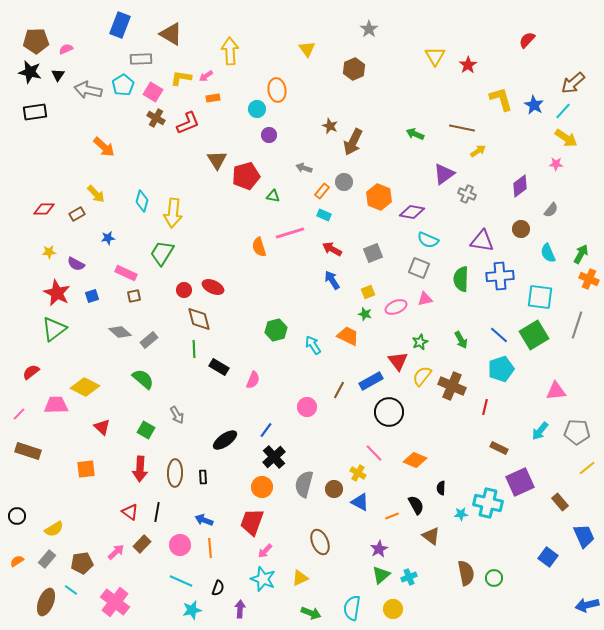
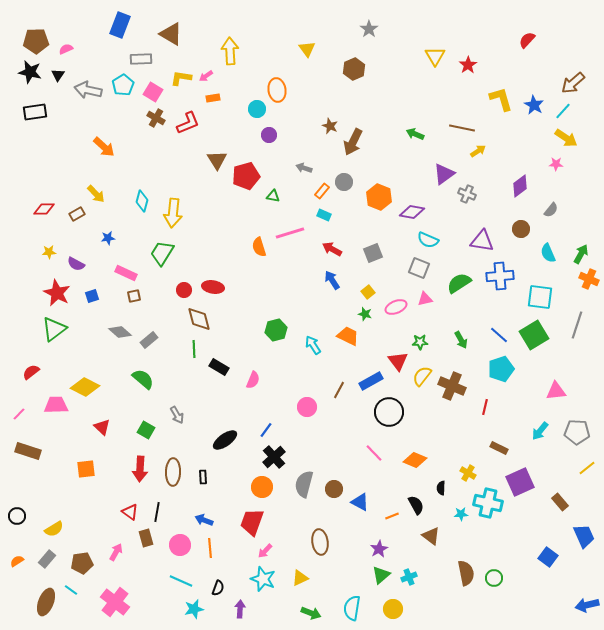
green semicircle at (461, 279): moved 2 px left, 4 px down; rotated 55 degrees clockwise
red ellipse at (213, 287): rotated 15 degrees counterclockwise
yellow square at (368, 292): rotated 16 degrees counterclockwise
green star at (420, 342): rotated 21 degrees clockwise
brown ellipse at (175, 473): moved 2 px left, 1 px up
yellow cross at (358, 473): moved 110 px right
brown ellipse at (320, 542): rotated 15 degrees clockwise
brown rectangle at (142, 544): moved 4 px right, 6 px up; rotated 60 degrees counterclockwise
pink arrow at (116, 552): rotated 18 degrees counterclockwise
cyan star at (192, 610): moved 2 px right, 1 px up
